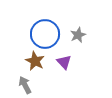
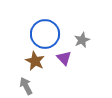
gray star: moved 4 px right, 5 px down
purple triangle: moved 4 px up
gray arrow: moved 1 px right, 1 px down
